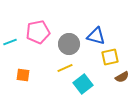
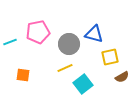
blue triangle: moved 2 px left, 2 px up
